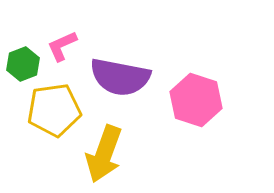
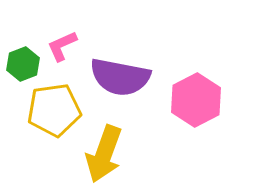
pink hexagon: rotated 15 degrees clockwise
